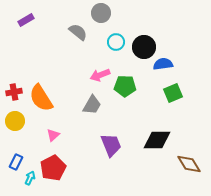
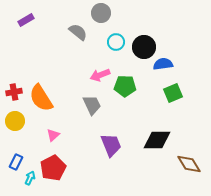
gray trapezoid: rotated 55 degrees counterclockwise
